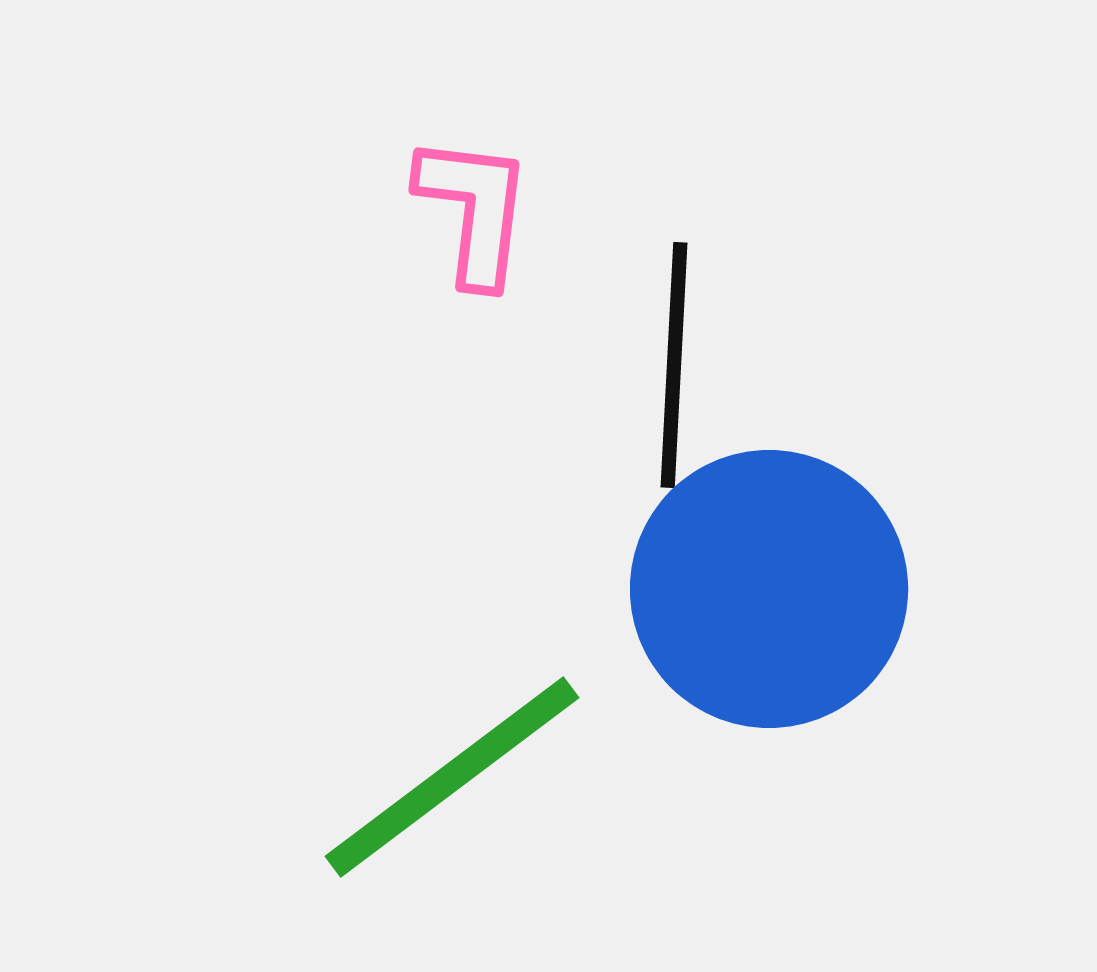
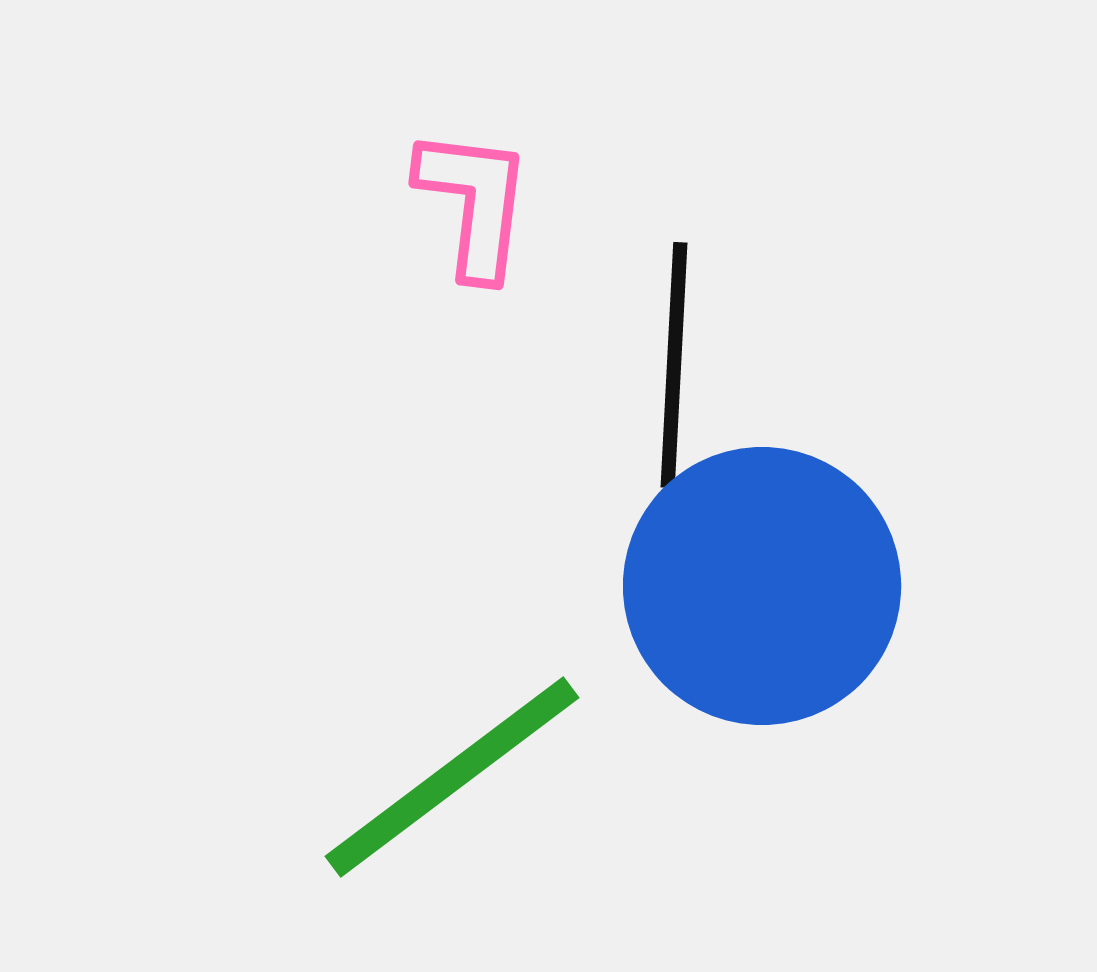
pink L-shape: moved 7 px up
blue circle: moved 7 px left, 3 px up
